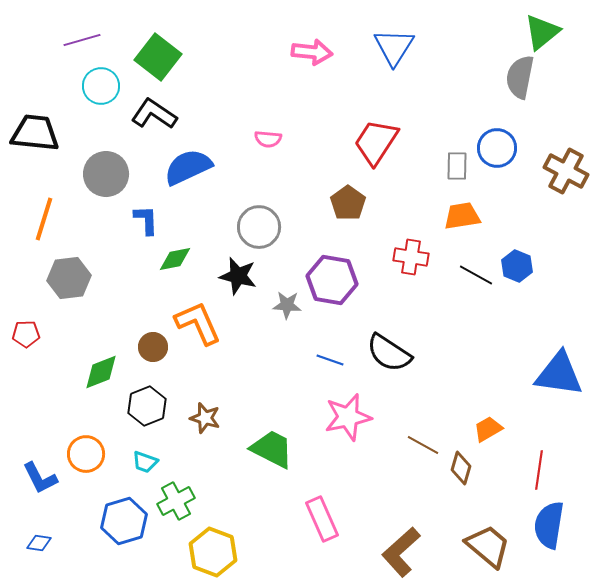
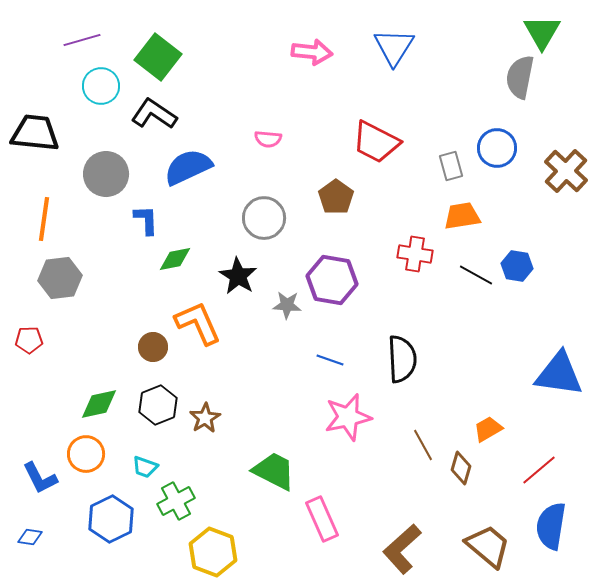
green triangle at (542, 32): rotated 21 degrees counterclockwise
red trapezoid at (376, 142): rotated 96 degrees counterclockwise
gray rectangle at (457, 166): moved 6 px left; rotated 16 degrees counterclockwise
brown cross at (566, 171): rotated 15 degrees clockwise
brown pentagon at (348, 203): moved 12 px left, 6 px up
orange line at (44, 219): rotated 9 degrees counterclockwise
gray circle at (259, 227): moved 5 px right, 9 px up
red cross at (411, 257): moved 4 px right, 3 px up
blue hexagon at (517, 266): rotated 12 degrees counterclockwise
black star at (238, 276): rotated 18 degrees clockwise
gray hexagon at (69, 278): moved 9 px left
red pentagon at (26, 334): moved 3 px right, 6 px down
black semicircle at (389, 353): moved 13 px right, 6 px down; rotated 126 degrees counterclockwise
green diamond at (101, 372): moved 2 px left, 32 px down; rotated 9 degrees clockwise
black hexagon at (147, 406): moved 11 px right, 1 px up
brown star at (205, 418): rotated 24 degrees clockwise
brown line at (423, 445): rotated 32 degrees clockwise
green trapezoid at (272, 449): moved 2 px right, 22 px down
cyan trapezoid at (145, 462): moved 5 px down
red line at (539, 470): rotated 42 degrees clockwise
blue hexagon at (124, 521): moved 13 px left, 2 px up; rotated 9 degrees counterclockwise
blue semicircle at (549, 525): moved 2 px right, 1 px down
blue diamond at (39, 543): moved 9 px left, 6 px up
brown L-shape at (401, 552): moved 1 px right, 3 px up
